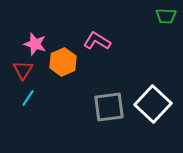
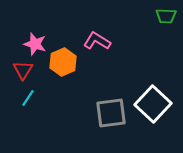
gray square: moved 2 px right, 6 px down
